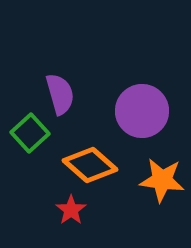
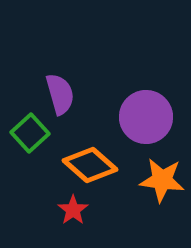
purple circle: moved 4 px right, 6 px down
red star: moved 2 px right
